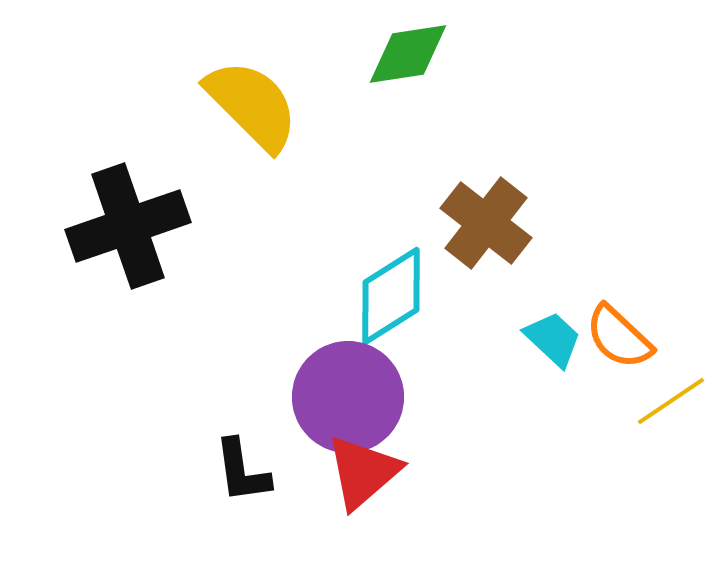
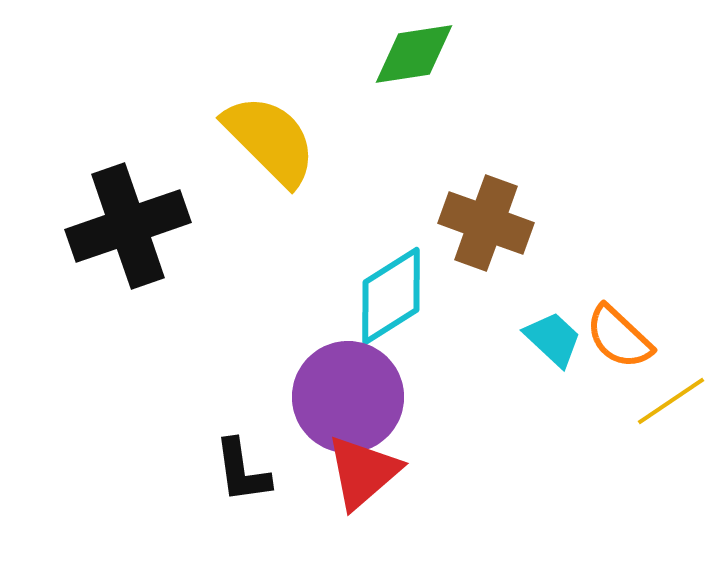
green diamond: moved 6 px right
yellow semicircle: moved 18 px right, 35 px down
brown cross: rotated 18 degrees counterclockwise
